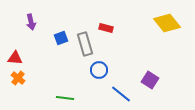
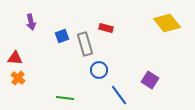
blue square: moved 1 px right, 2 px up
blue line: moved 2 px left, 1 px down; rotated 15 degrees clockwise
